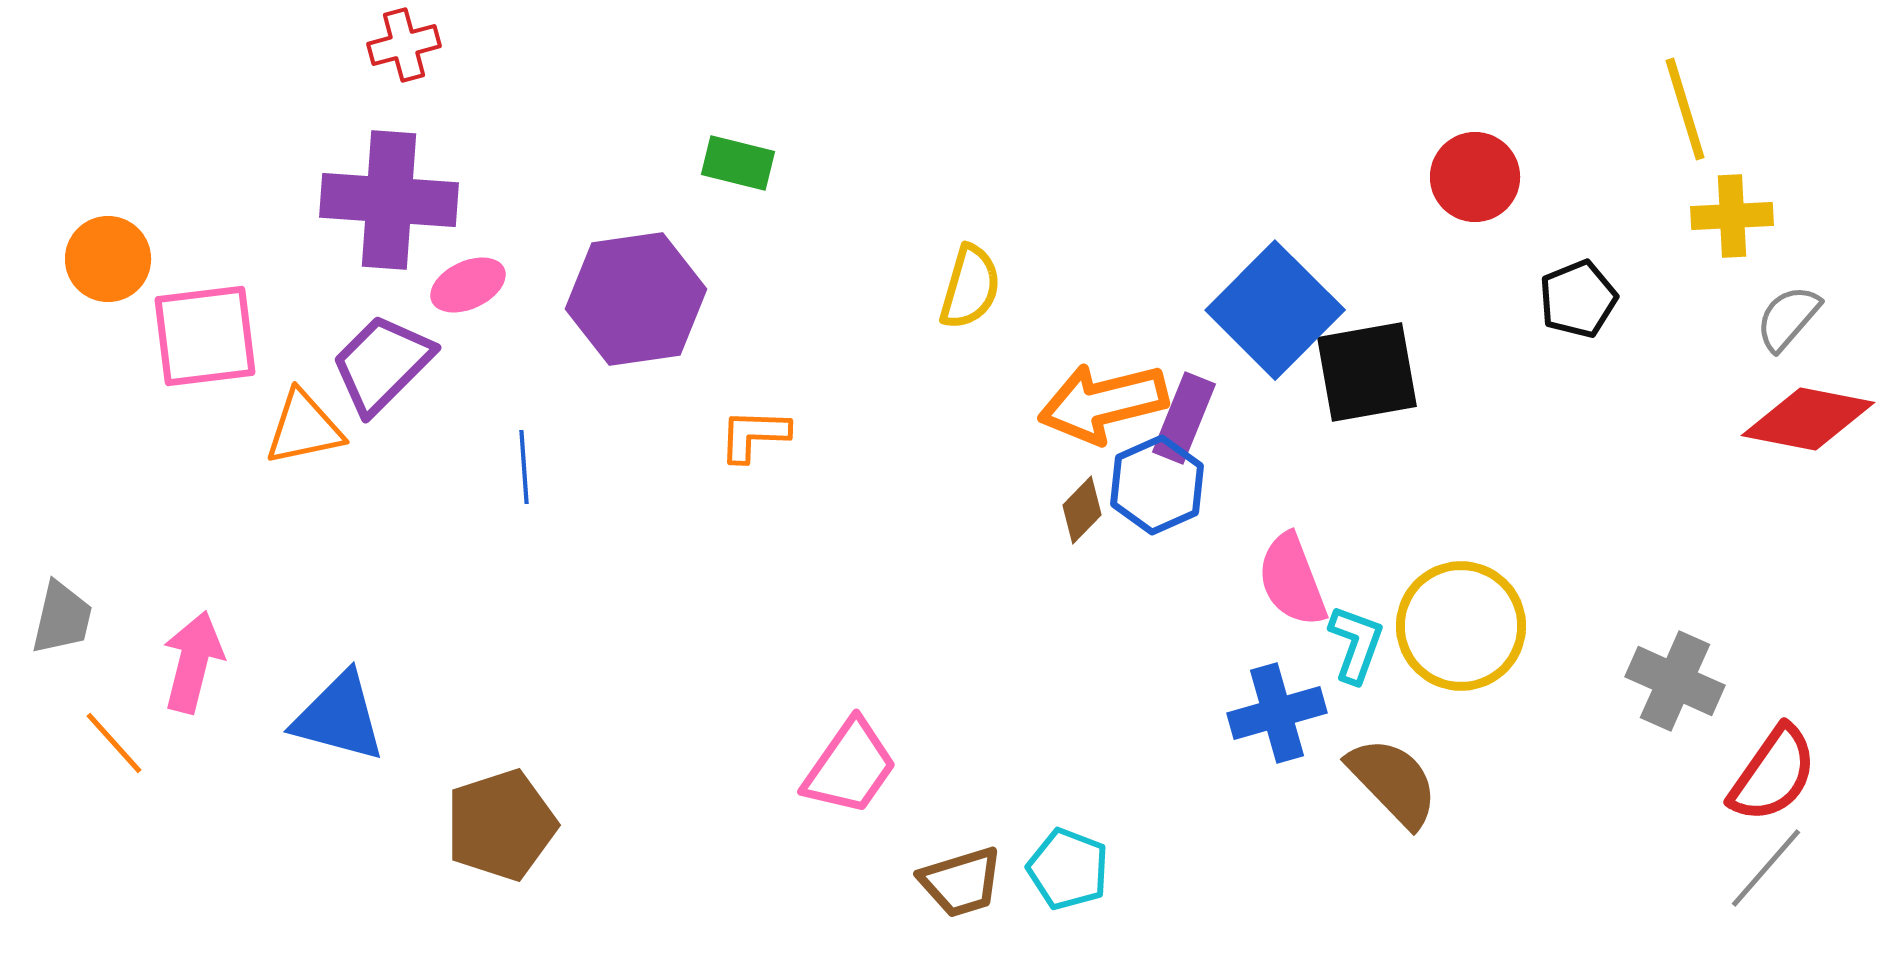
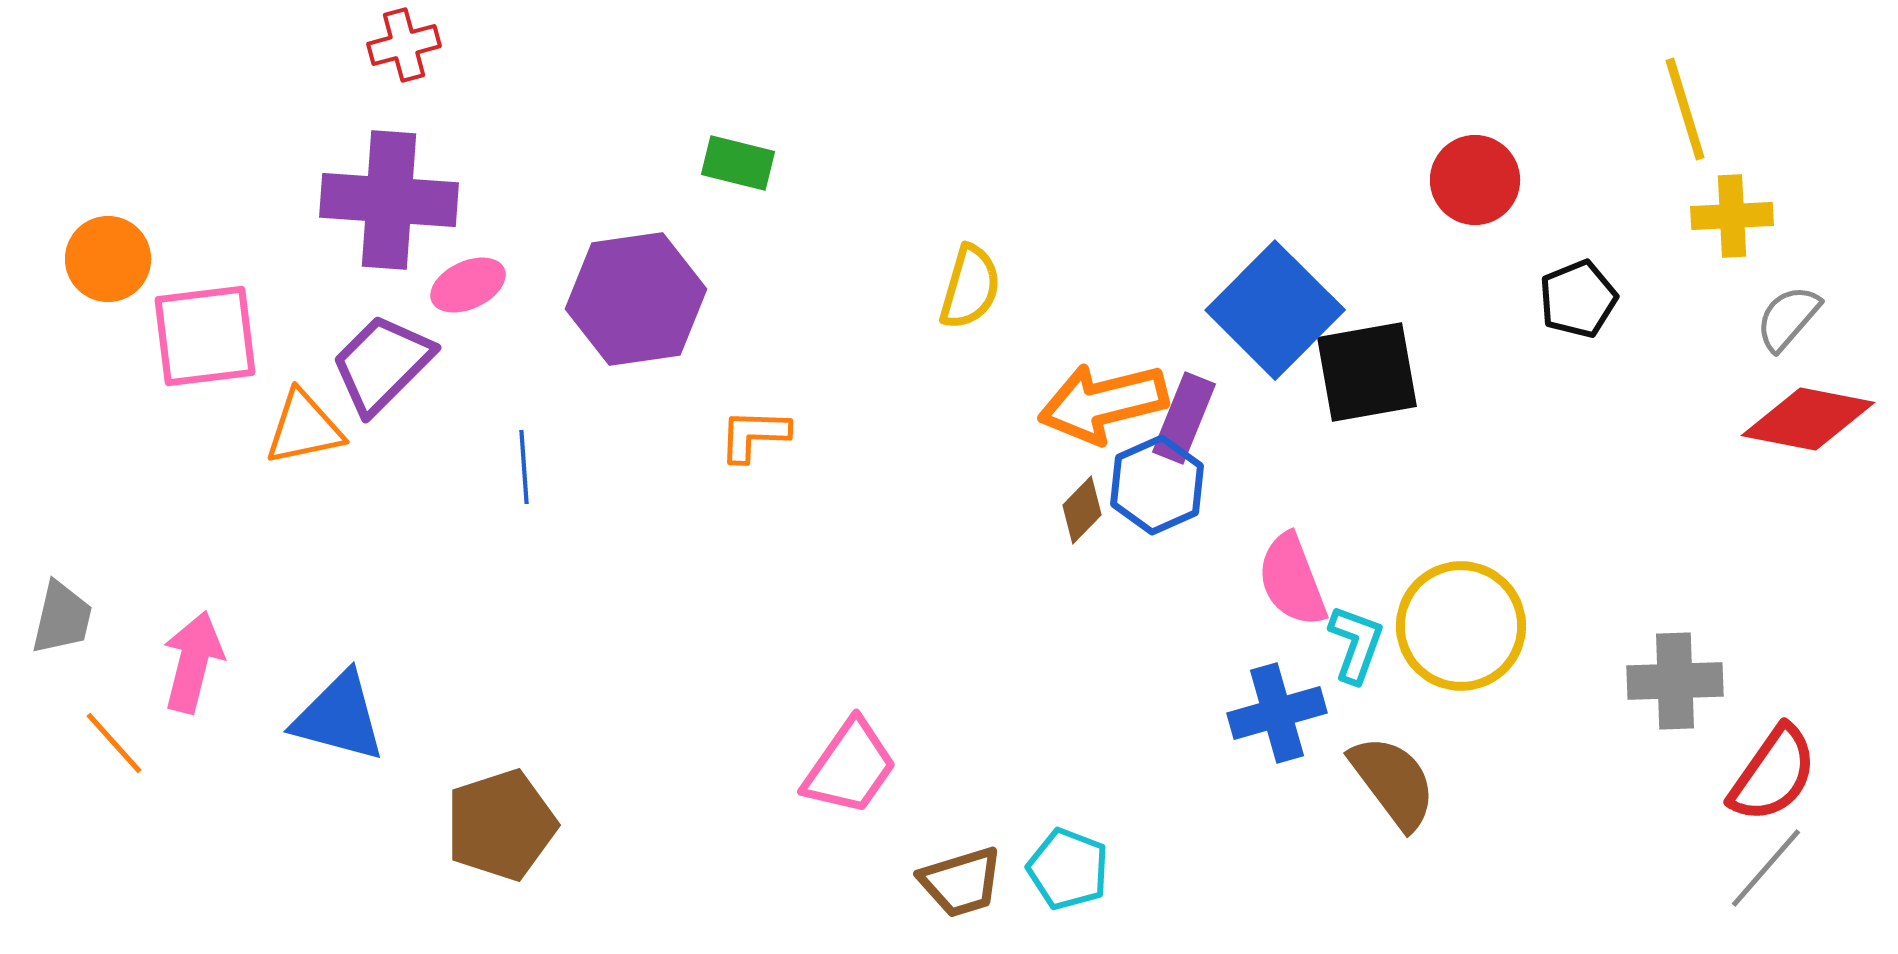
red circle: moved 3 px down
gray cross: rotated 26 degrees counterclockwise
brown semicircle: rotated 7 degrees clockwise
